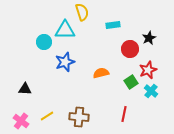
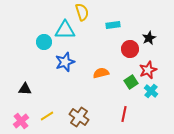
brown cross: rotated 30 degrees clockwise
pink cross: rotated 14 degrees clockwise
